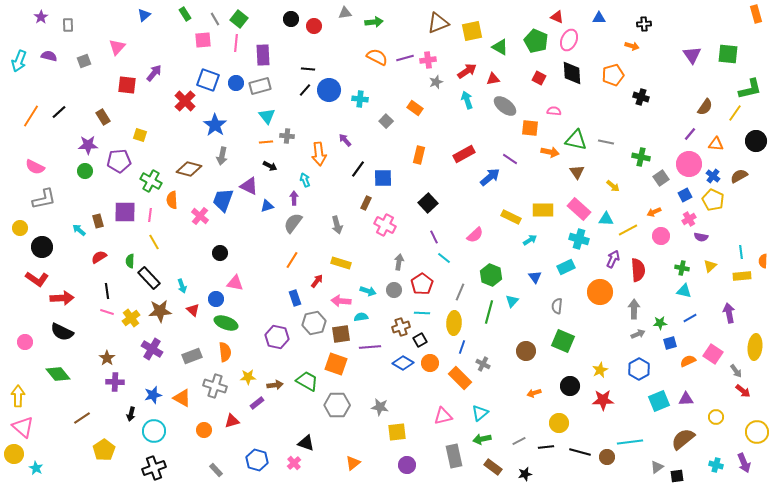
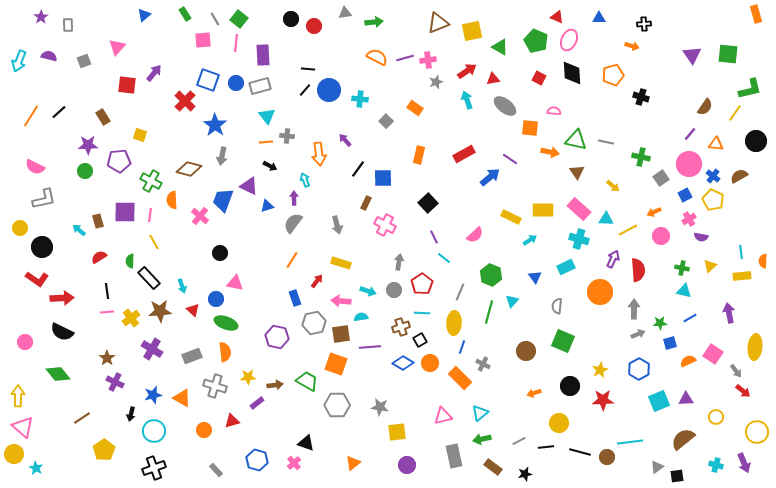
pink line at (107, 312): rotated 24 degrees counterclockwise
purple cross at (115, 382): rotated 24 degrees clockwise
